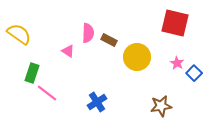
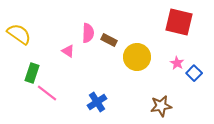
red square: moved 4 px right, 1 px up
